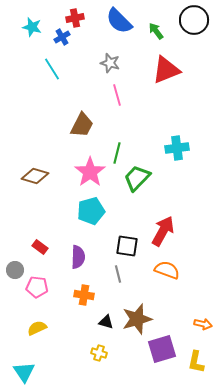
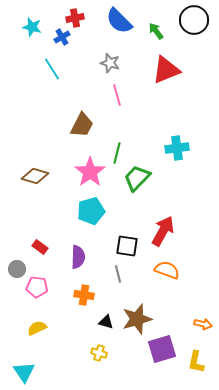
gray circle: moved 2 px right, 1 px up
